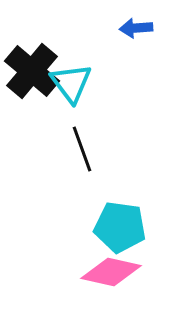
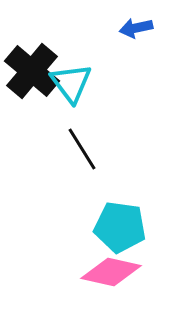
blue arrow: rotated 8 degrees counterclockwise
black line: rotated 12 degrees counterclockwise
